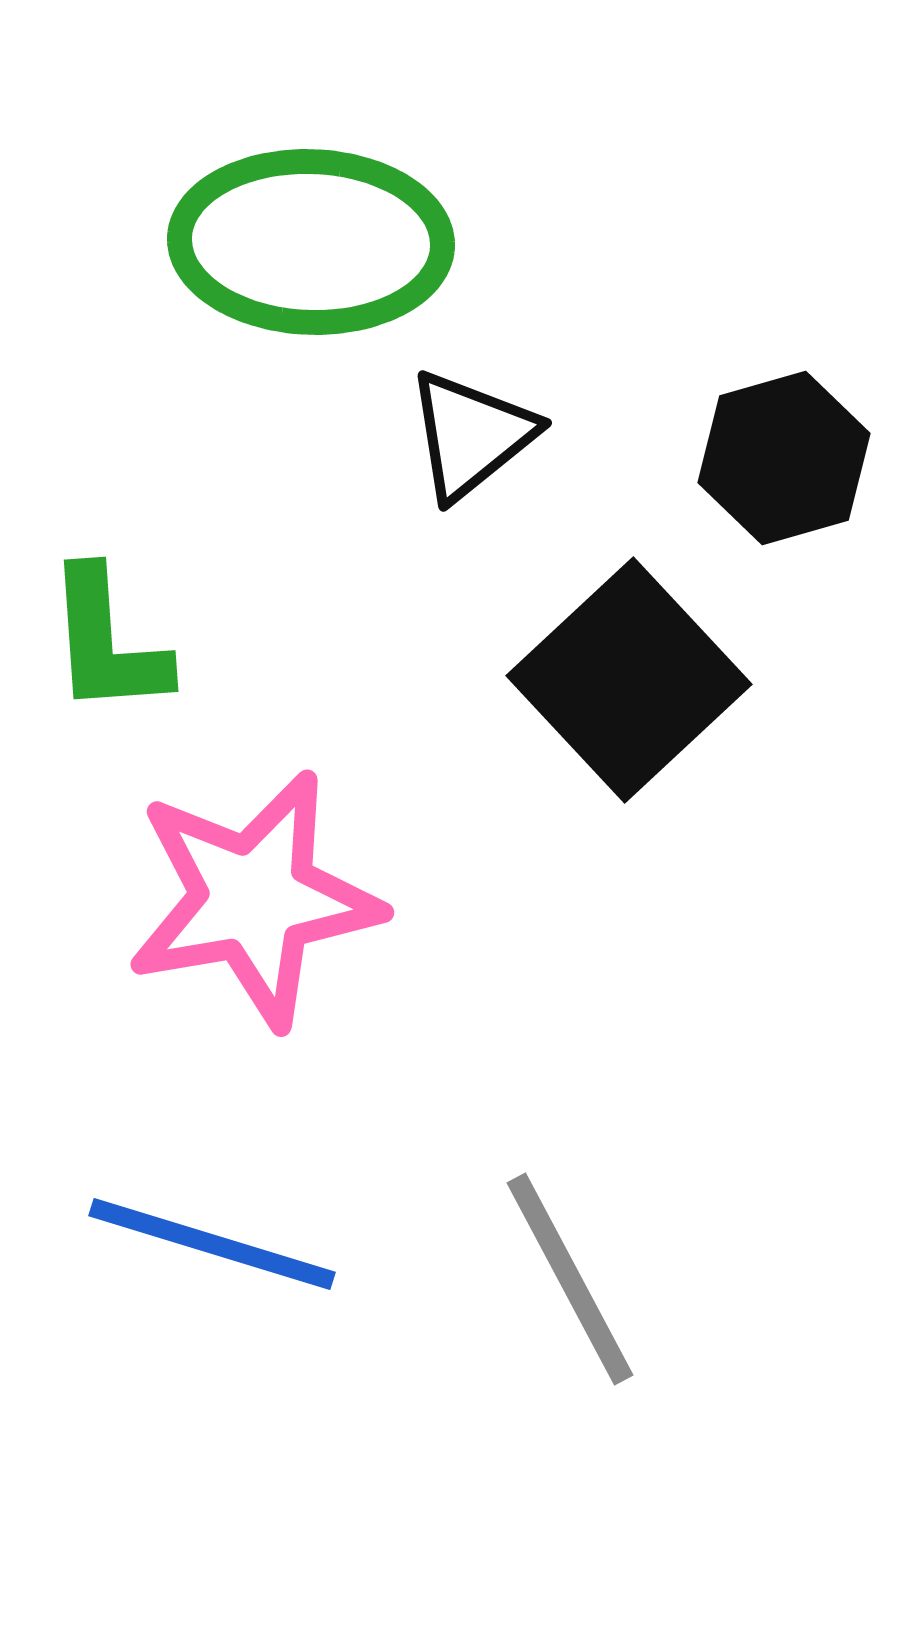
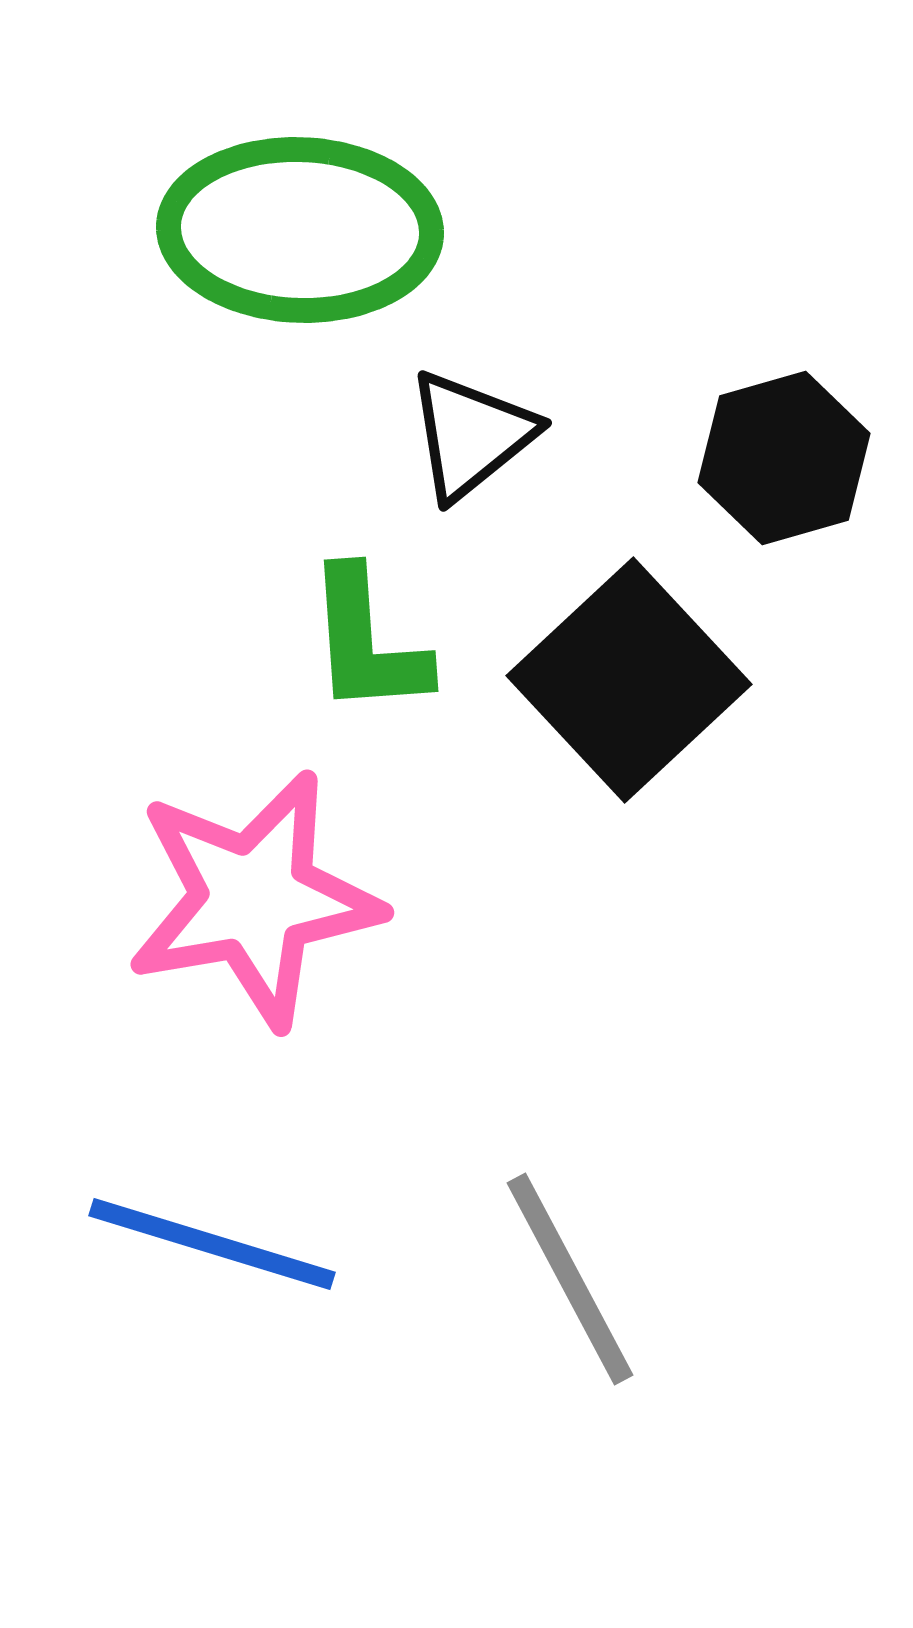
green ellipse: moved 11 px left, 12 px up
green L-shape: moved 260 px right
